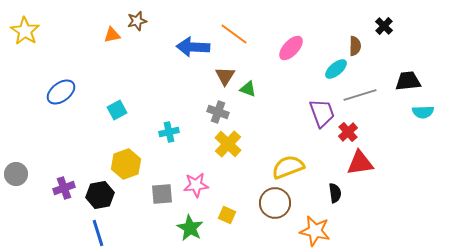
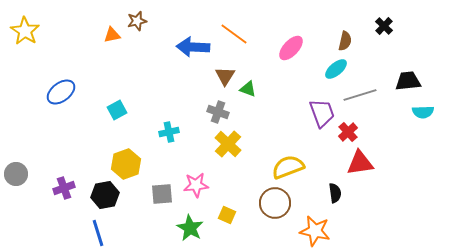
brown semicircle: moved 10 px left, 5 px up; rotated 12 degrees clockwise
black hexagon: moved 5 px right
